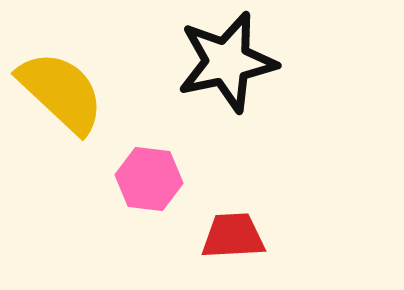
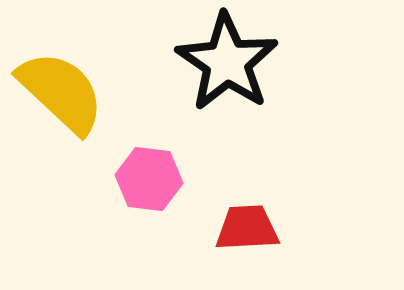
black star: rotated 26 degrees counterclockwise
red trapezoid: moved 14 px right, 8 px up
